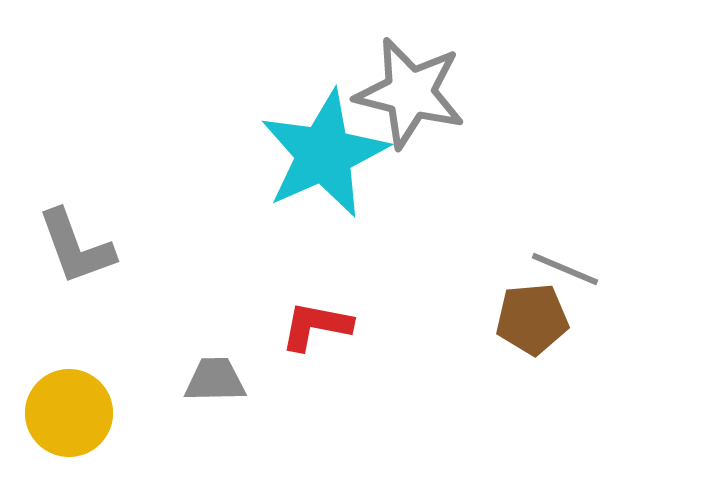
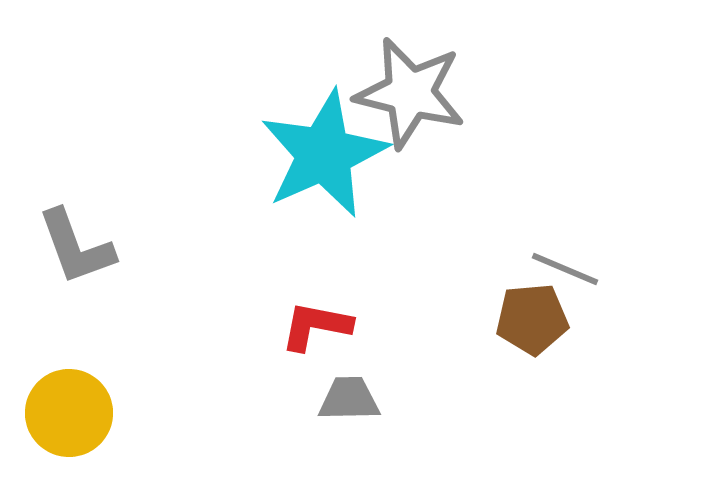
gray trapezoid: moved 134 px right, 19 px down
